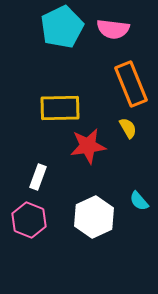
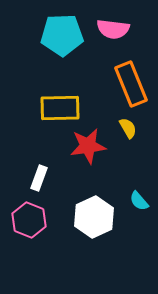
cyan pentagon: moved 8 px down; rotated 24 degrees clockwise
white rectangle: moved 1 px right, 1 px down
